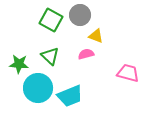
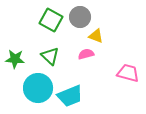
gray circle: moved 2 px down
green star: moved 4 px left, 5 px up
